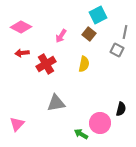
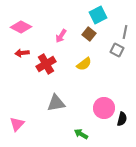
yellow semicircle: rotated 42 degrees clockwise
black semicircle: moved 1 px right, 10 px down
pink circle: moved 4 px right, 15 px up
